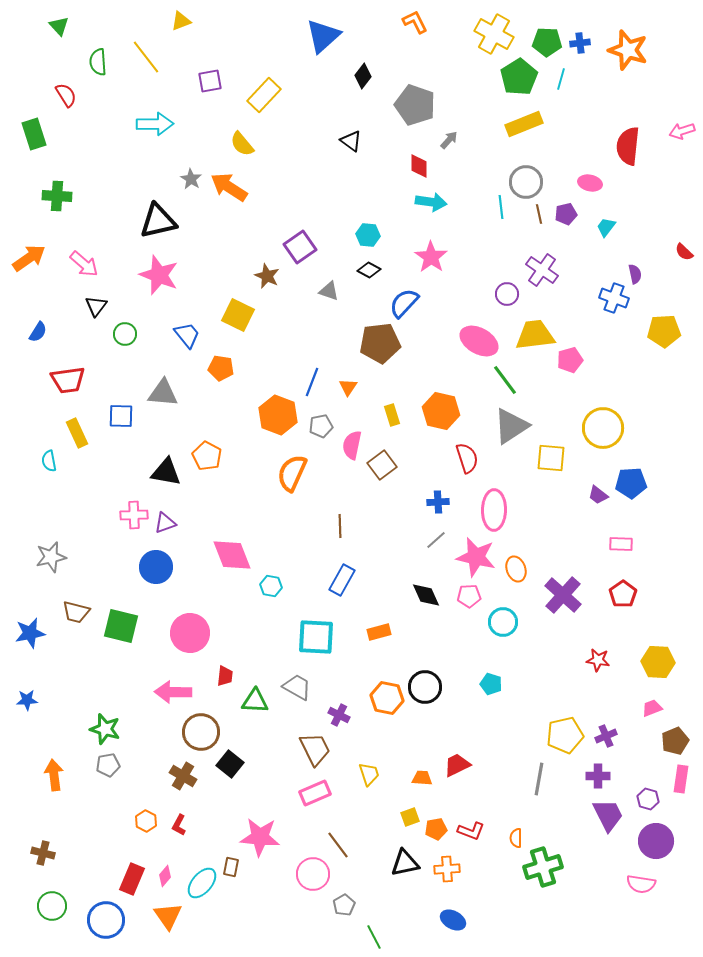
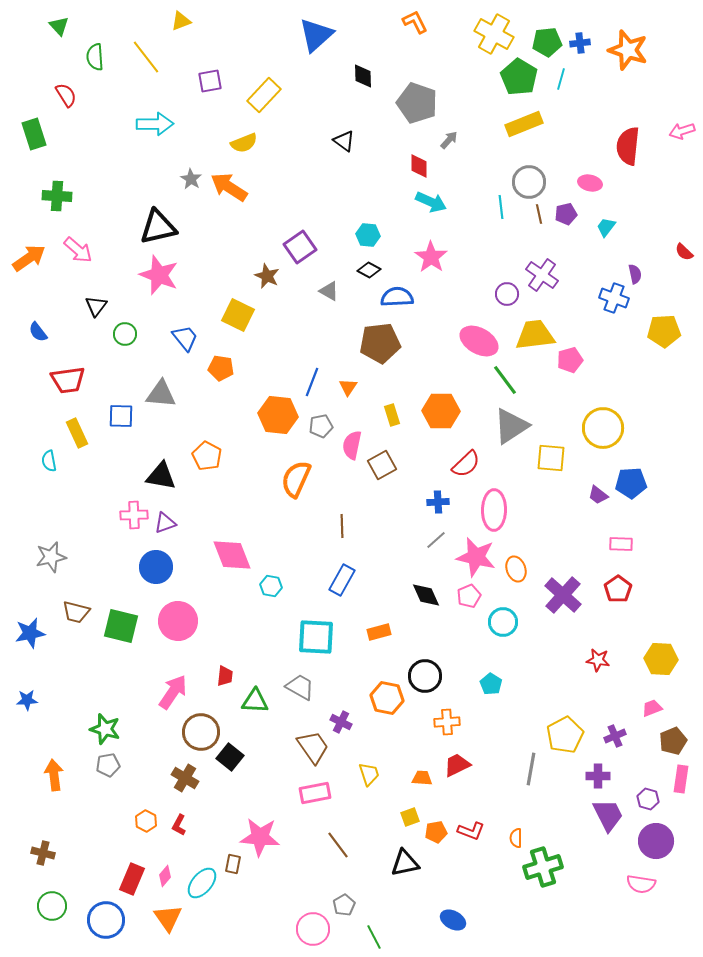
blue triangle at (323, 36): moved 7 px left, 1 px up
green pentagon at (547, 42): rotated 8 degrees counterclockwise
green semicircle at (98, 62): moved 3 px left, 5 px up
black diamond at (363, 76): rotated 40 degrees counterclockwise
green pentagon at (519, 77): rotated 9 degrees counterclockwise
gray pentagon at (415, 105): moved 2 px right, 2 px up
black triangle at (351, 141): moved 7 px left
yellow semicircle at (242, 144): moved 2 px right, 1 px up; rotated 72 degrees counterclockwise
gray circle at (526, 182): moved 3 px right
cyan arrow at (431, 202): rotated 16 degrees clockwise
black triangle at (158, 221): moved 6 px down
pink arrow at (84, 264): moved 6 px left, 14 px up
purple cross at (542, 270): moved 5 px down
gray triangle at (329, 291): rotated 10 degrees clockwise
blue semicircle at (404, 303): moved 7 px left, 6 px up; rotated 44 degrees clockwise
blue semicircle at (38, 332): rotated 110 degrees clockwise
blue trapezoid at (187, 335): moved 2 px left, 3 px down
gray triangle at (163, 393): moved 2 px left, 1 px down
orange hexagon at (441, 411): rotated 12 degrees counterclockwise
orange hexagon at (278, 415): rotated 15 degrees counterclockwise
red semicircle at (467, 458): moved 1 px left, 6 px down; rotated 64 degrees clockwise
brown square at (382, 465): rotated 8 degrees clockwise
black triangle at (166, 472): moved 5 px left, 4 px down
orange semicircle at (292, 473): moved 4 px right, 6 px down
brown line at (340, 526): moved 2 px right
red pentagon at (623, 594): moved 5 px left, 5 px up
pink pentagon at (469, 596): rotated 20 degrees counterclockwise
pink circle at (190, 633): moved 12 px left, 12 px up
yellow hexagon at (658, 662): moved 3 px right, 3 px up
cyan pentagon at (491, 684): rotated 15 degrees clockwise
gray trapezoid at (297, 687): moved 3 px right
black circle at (425, 687): moved 11 px up
pink arrow at (173, 692): rotated 123 degrees clockwise
purple cross at (339, 715): moved 2 px right, 7 px down
yellow pentagon at (565, 735): rotated 15 degrees counterclockwise
purple cross at (606, 736): moved 9 px right
brown pentagon at (675, 741): moved 2 px left
brown trapezoid at (315, 749): moved 2 px left, 2 px up; rotated 9 degrees counterclockwise
black square at (230, 764): moved 7 px up
brown cross at (183, 776): moved 2 px right, 2 px down
gray line at (539, 779): moved 8 px left, 10 px up
pink rectangle at (315, 793): rotated 12 degrees clockwise
orange pentagon at (436, 829): moved 3 px down
brown rectangle at (231, 867): moved 2 px right, 3 px up
orange cross at (447, 869): moved 147 px up
pink circle at (313, 874): moved 55 px down
orange triangle at (168, 916): moved 2 px down
